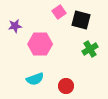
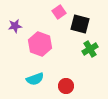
black square: moved 1 px left, 4 px down
pink hexagon: rotated 20 degrees clockwise
